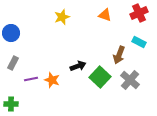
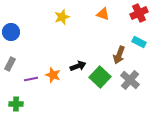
orange triangle: moved 2 px left, 1 px up
blue circle: moved 1 px up
gray rectangle: moved 3 px left, 1 px down
orange star: moved 1 px right, 5 px up
green cross: moved 5 px right
